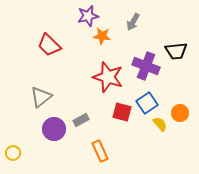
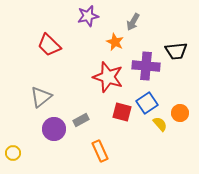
orange star: moved 13 px right, 6 px down; rotated 18 degrees clockwise
purple cross: rotated 16 degrees counterclockwise
